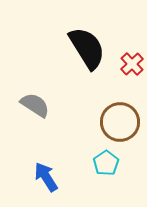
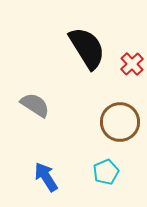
cyan pentagon: moved 9 px down; rotated 10 degrees clockwise
